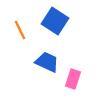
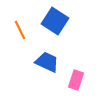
pink rectangle: moved 3 px right, 1 px down
